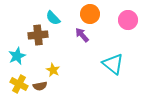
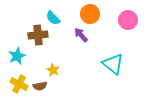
purple arrow: moved 1 px left
